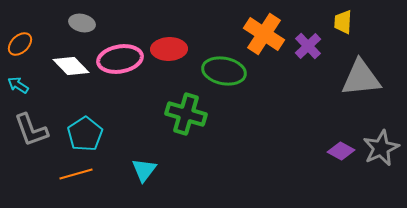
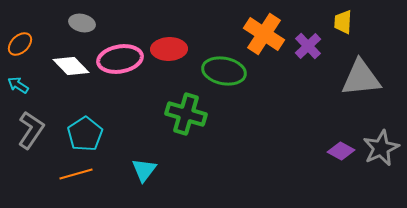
gray L-shape: rotated 126 degrees counterclockwise
